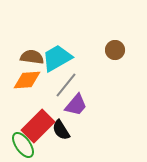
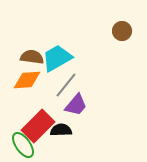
brown circle: moved 7 px right, 19 px up
black semicircle: rotated 120 degrees clockwise
